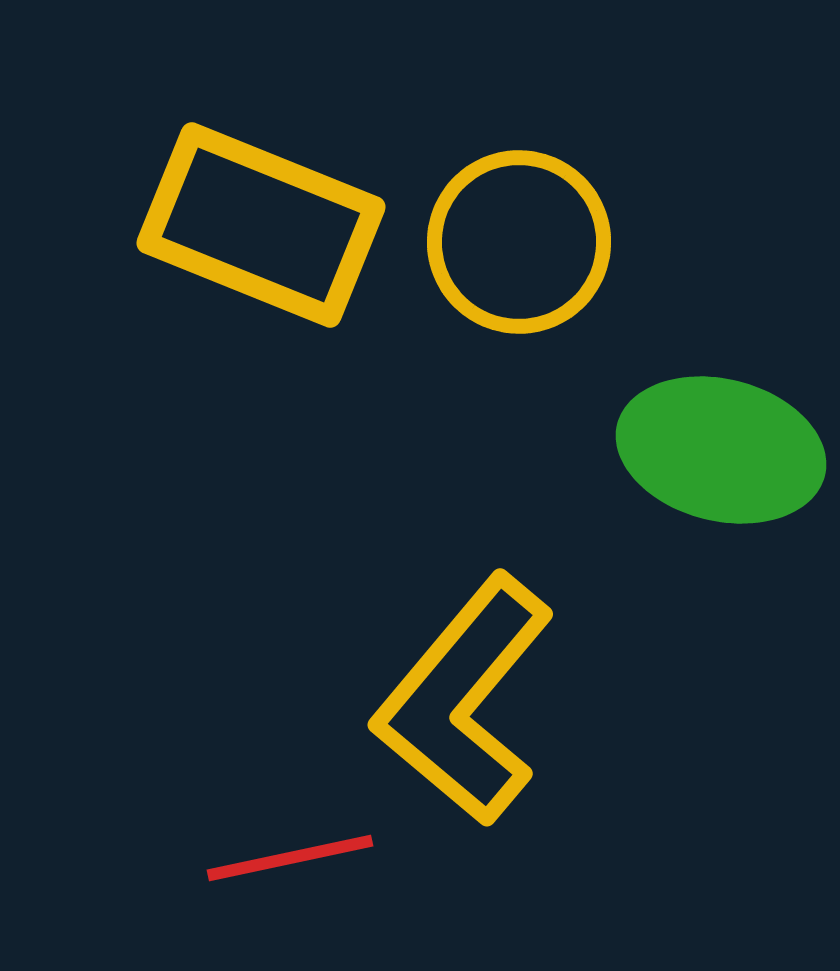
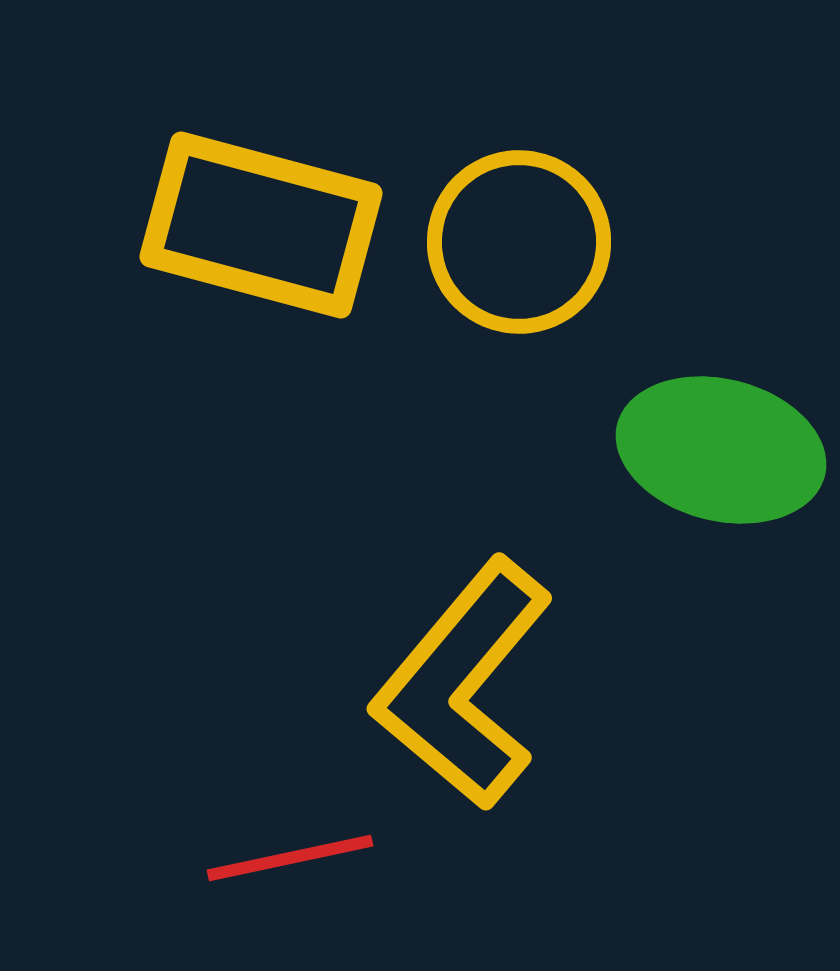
yellow rectangle: rotated 7 degrees counterclockwise
yellow L-shape: moved 1 px left, 16 px up
